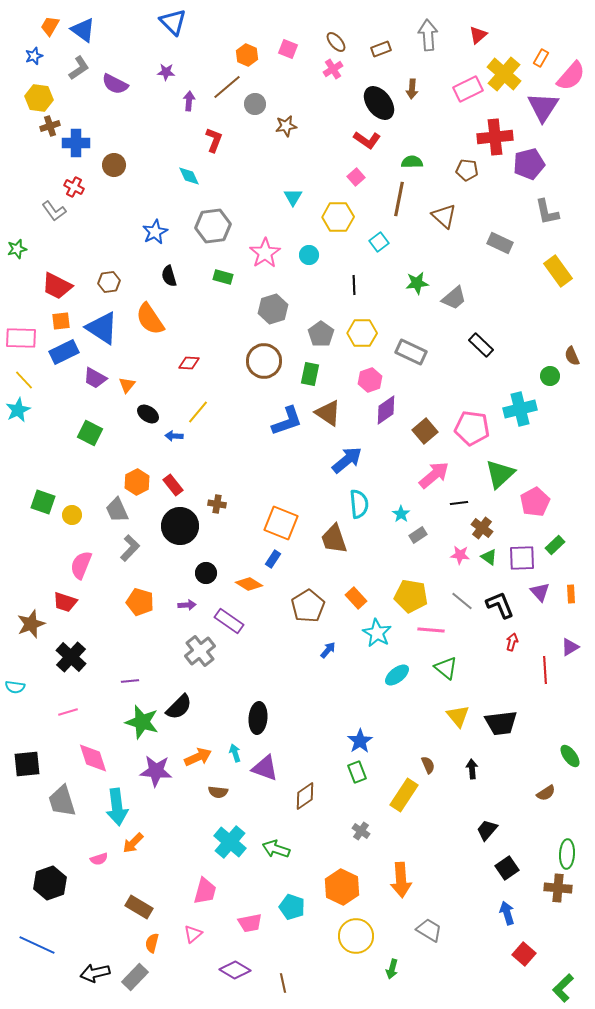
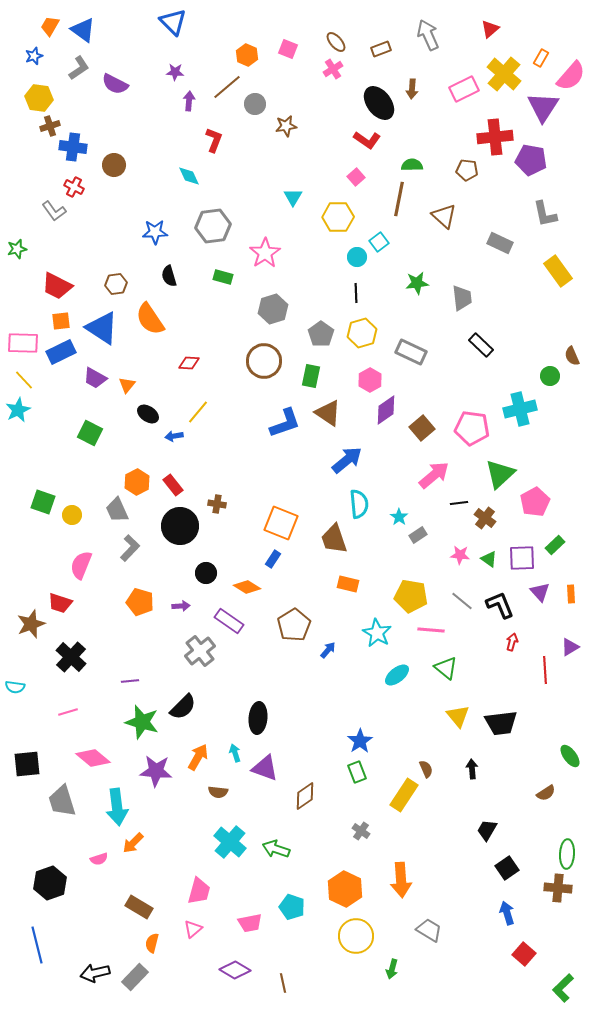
gray arrow at (428, 35): rotated 20 degrees counterclockwise
red triangle at (478, 35): moved 12 px right, 6 px up
purple star at (166, 72): moved 9 px right
pink rectangle at (468, 89): moved 4 px left
blue cross at (76, 143): moved 3 px left, 4 px down; rotated 8 degrees clockwise
green semicircle at (412, 162): moved 3 px down
purple pentagon at (529, 164): moved 2 px right, 4 px up; rotated 24 degrees clockwise
gray L-shape at (547, 212): moved 2 px left, 2 px down
blue star at (155, 232): rotated 25 degrees clockwise
cyan circle at (309, 255): moved 48 px right, 2 px down
brown hexagon at (109, 282): moved 7 px right, 2 px down
black line at (354, 285): moved 2 px right, 8 px down
gray trapezoid at (454, 298): moved 8 px right; rotated 56 degrees counterclockwise
yellow hexagon at (362, 333): rotated 16 degrees counterclockwise
pink rectangle at (21, 338): moved 2 px right, 5 px down
blue rectangle at (64, 352): moved 3 px left
green rectangle at (310, 374): moved 1 px right, 2 px down
pink hexagon at (370, 380): rotated 10 degrees counterclockwise
blue L-shape at (287, 421): moved 2 px left, 2 px down
brown square at (425, 431): moved 3 px left, 3 px up
blue arrow at (174, 436): rotated 12 degrees counterclockwise
cyan star at (401, 514): moved 2 px left, 3 px down
brown cross at (482, 528): moved 3 px right, 10 px up
green triangle at (489, 557): moved 2 px down
orange diamond at (249, 584): moved 2 px left, 3 px down
orange rectangle at (356, 598): moved 8 px left, 14 px up; rotated 35 degrees counterclockwise
red trapezoid at (65, 602): moved 5 px left, 1 px down
purple arrow at (187, 605): moved 6 px left, 1 px down
brown pentagon at (308, 606): moved 14 px left, 19 px down
black semicircle at (179, 707): moved 4 px right
orange arrow at (198, 757): rotated 36 degrees counterclockwise
pink diamond at (93, 758): rotated 32 degrees counterclockwise
brown semicircle at (428, 765): moved 2 px left, 4 px down
black trapezoid at (487, 830): rotated 10 degrees counterclockwise
orange hexagon at (342, 887): moved 3 px right, 2 px down
pink trapezoid at (205, 891): moved 6 px left
pink triangle at (193, 934): moved 5 px up
blue line at (37, 945): rotated 51 degrees clockwise
